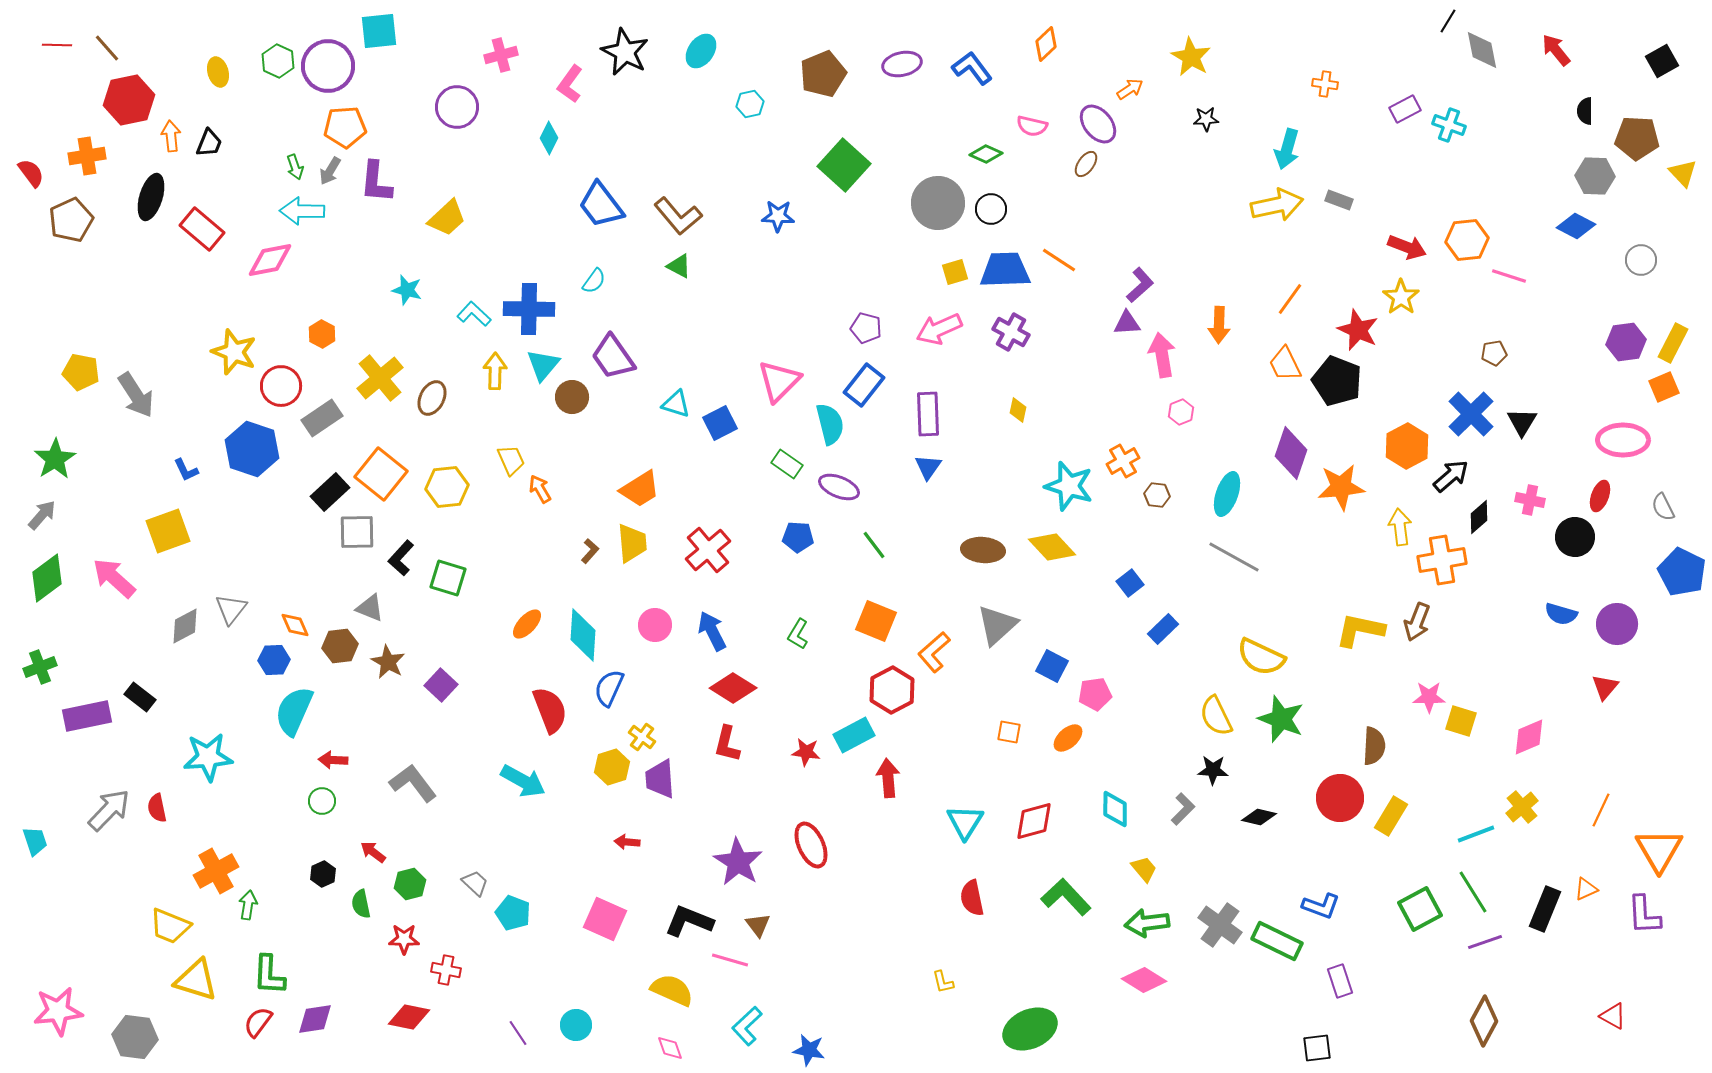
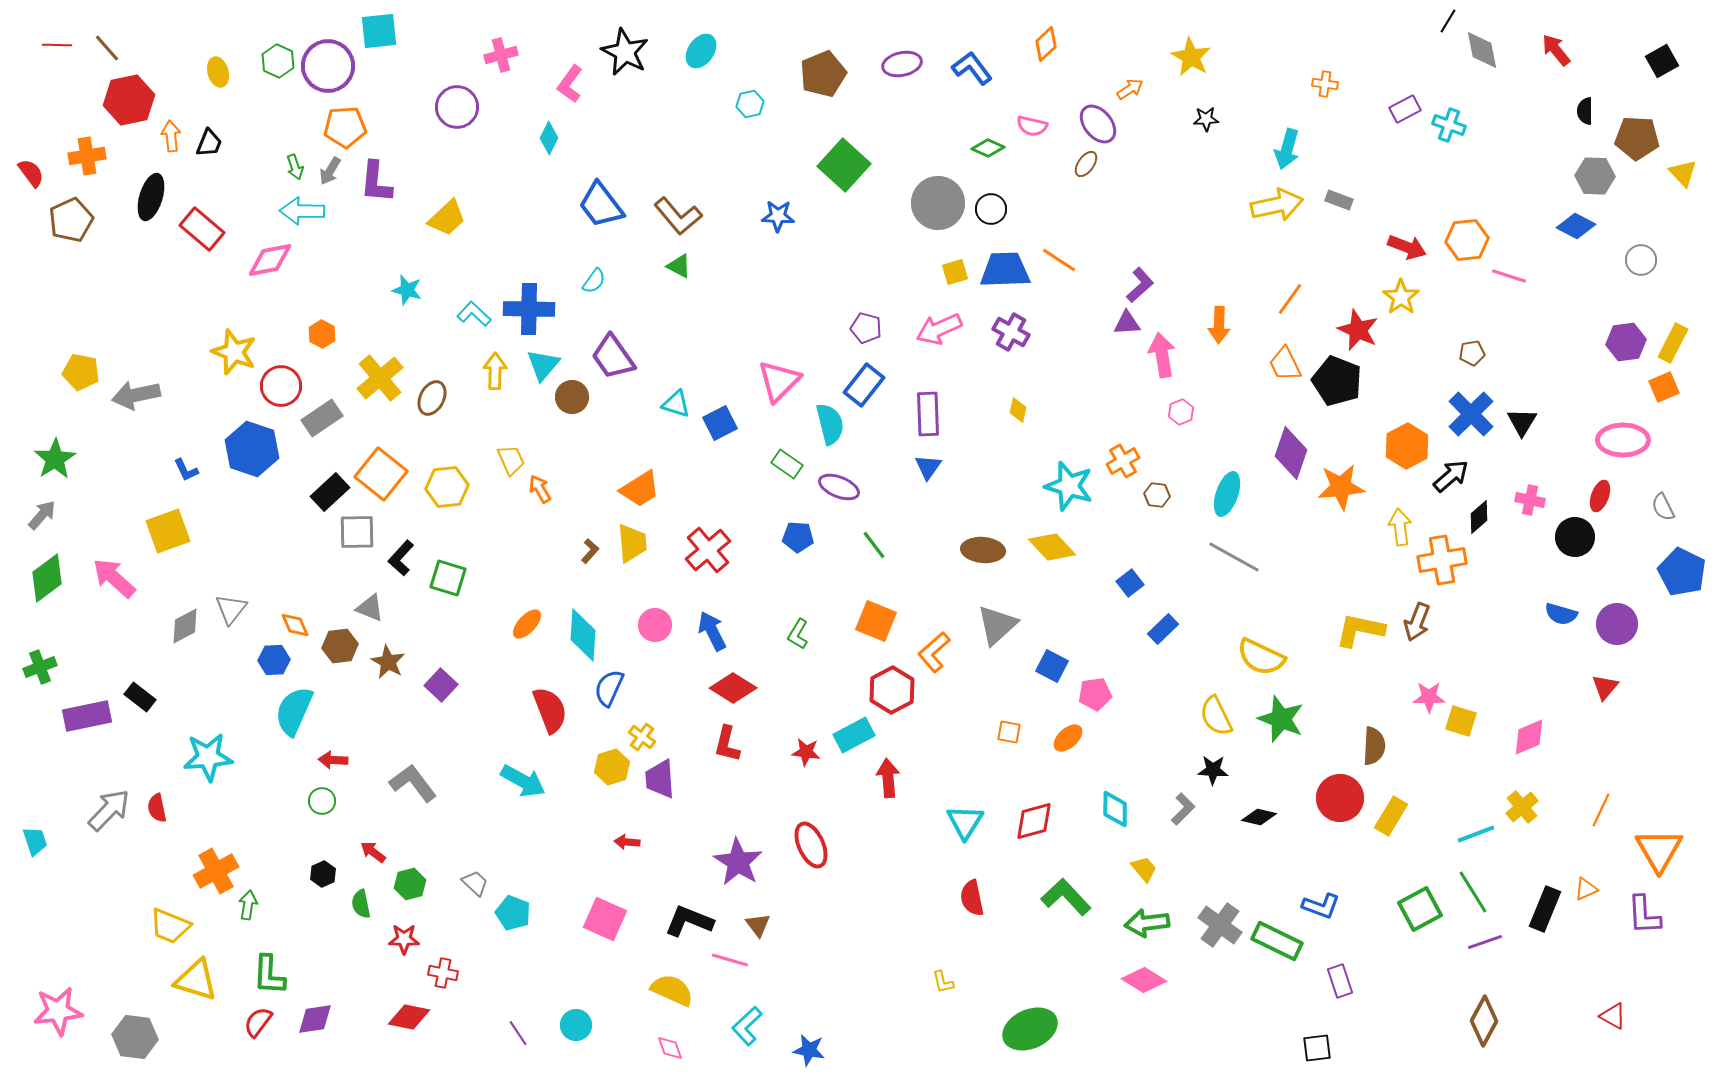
green diamond at (986, 154): moved 2 px right, 6 px up
brown pentagon at (1494, 353): moved 22 px left
gray arrow at (136, 395): rotated 111 degrees clockwise
red cross at (446, 970): moved 3 px left, 3 px down
